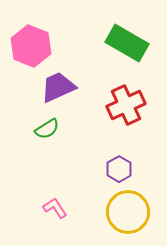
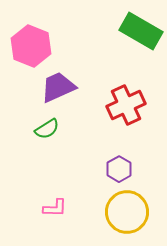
green rectangle: moved 14 px right, 12 px up
pink L-shape: rotated 125 degrees clockwise
yellow circle: moved 1 px left
